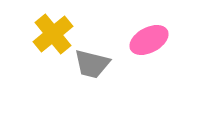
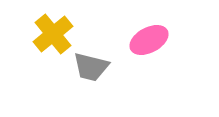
gray trapezoid: moved 1 px left, 3 px down
